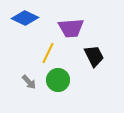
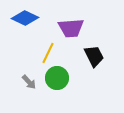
green circle: moved 1 px left, 2 px up
